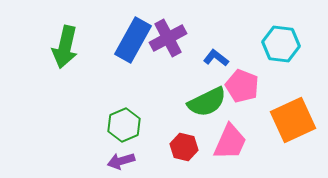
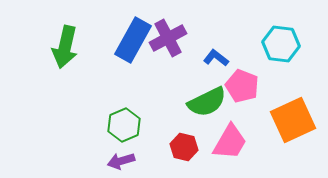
pink trapezoid: rotated 6 degrees clockwise
